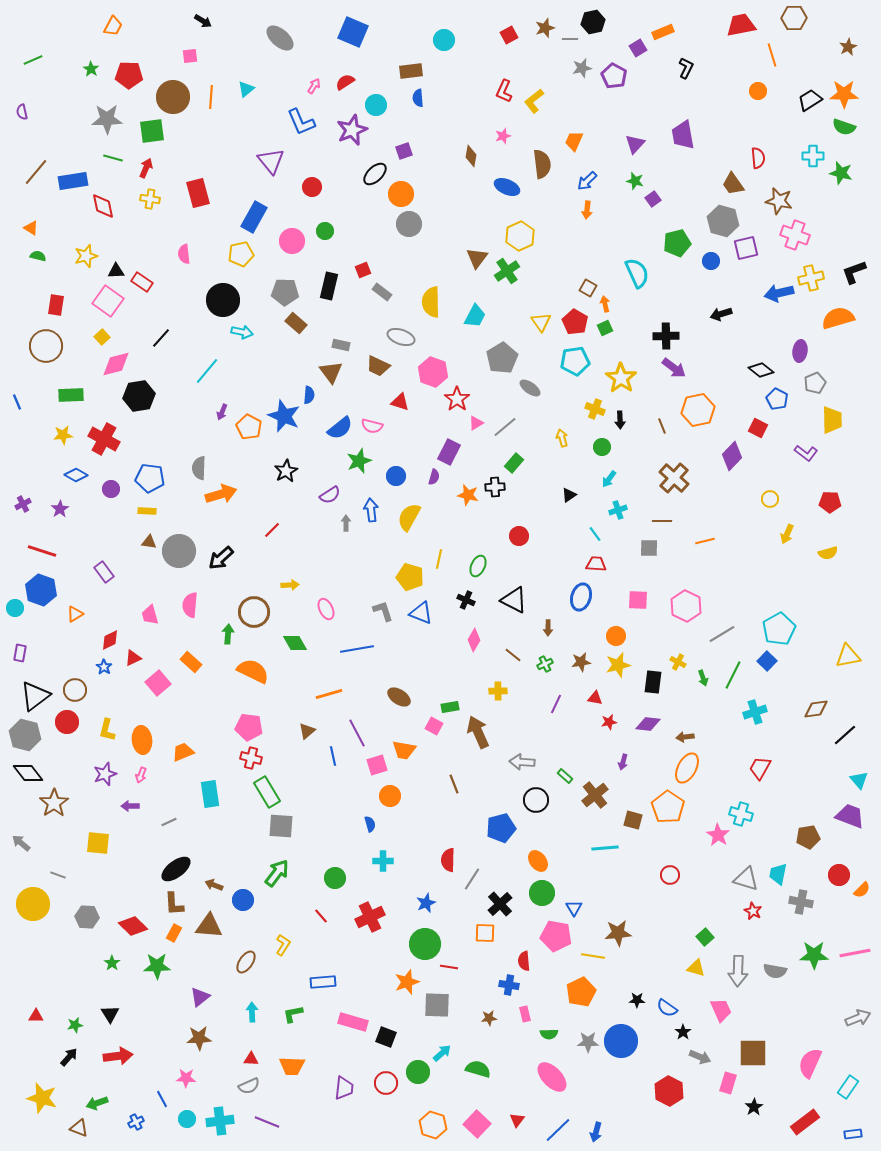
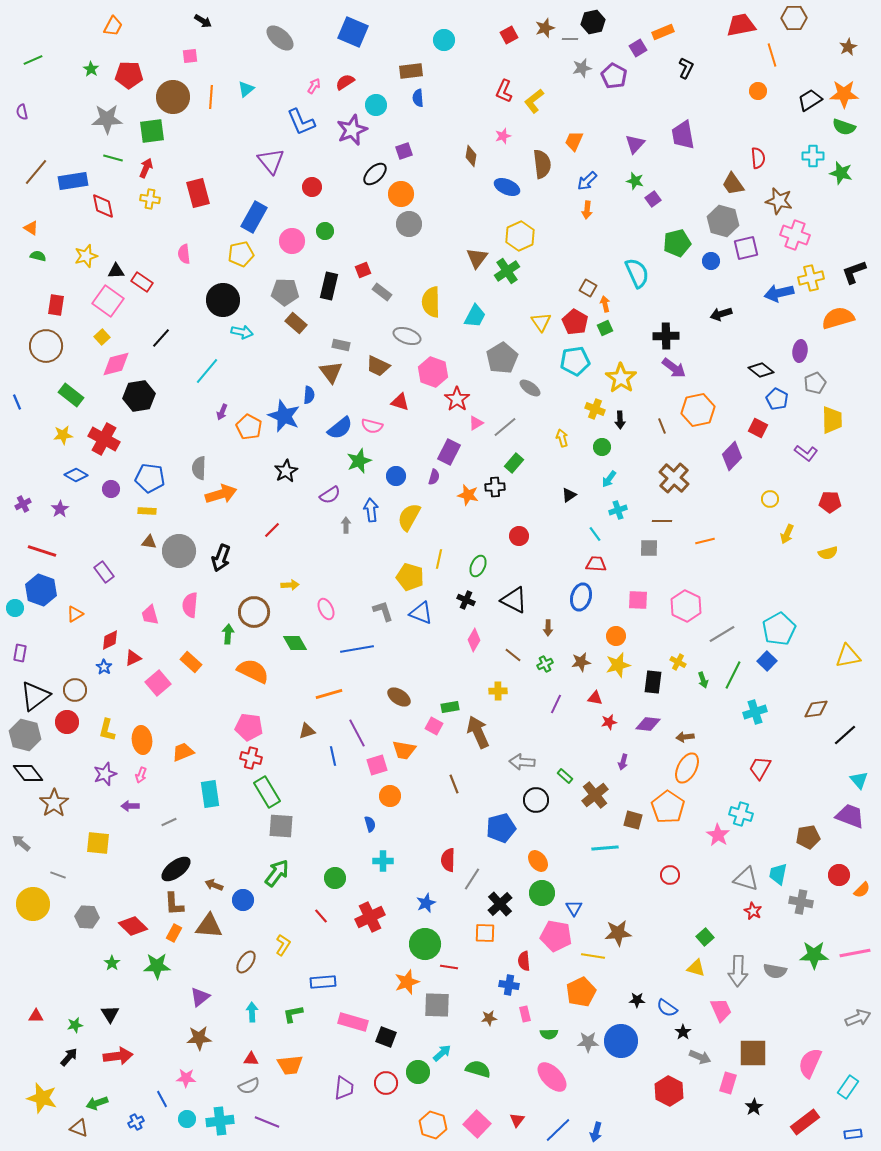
gray ellipse at (401, 337): moved 6 px right, 1 px up
green rectangle at (71, 395): rotated 40 degrees clockwise
gray arrow at (346, 523): moved 2 px down
black arrow at (221, 558): rotated 28 degrees counterclockwise
green arrow at (703, 678): moved 2 px down
brown triangle at (307, 731): rotated 24 degrees clockwise
orange trapezoid at (292, 1066): moved 2 px left, 1 px up; rotated 8 degrees counterclockwise
